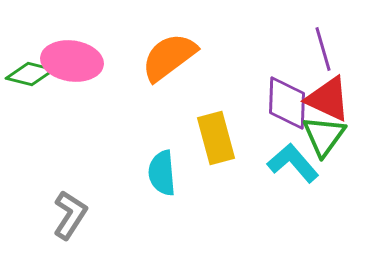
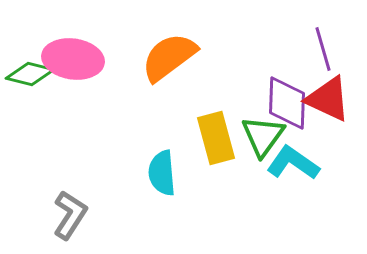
pink ellipse: moved 1 px right, 2 px up
green triangle: moved 61 px left
cyan L-shape: rotated 14 degrees counterclockwise
